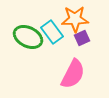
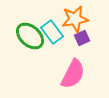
orange star: rotated 8 degrees counterclockwise
green ellipse: moved 2 px right, 1 px up; rotated 16 degrees clockwise
